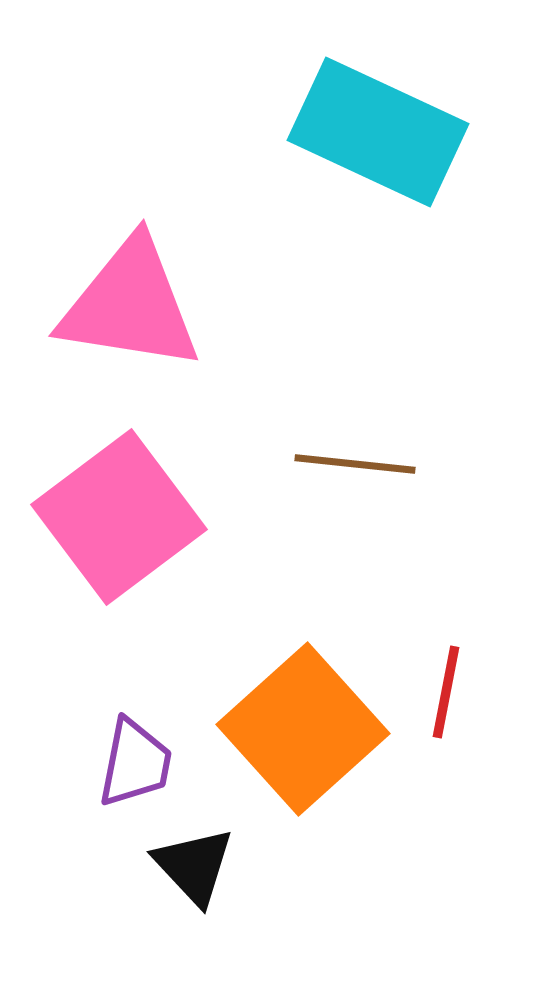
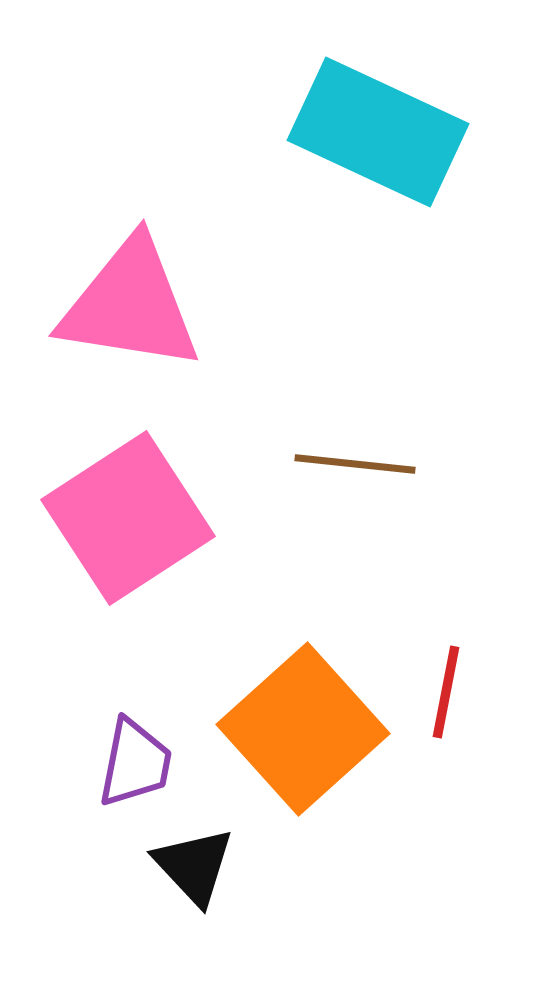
pink square: moved 9 px right, 1 px down; rotated 4 degrees clockwise
